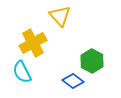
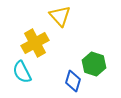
yellow cross: moved 2 px right
green hexagon: moved 2 px right, 3 px down; rotated 10 degrees counterclockwise
blue diamond: rotated 70 degrees clockwise
